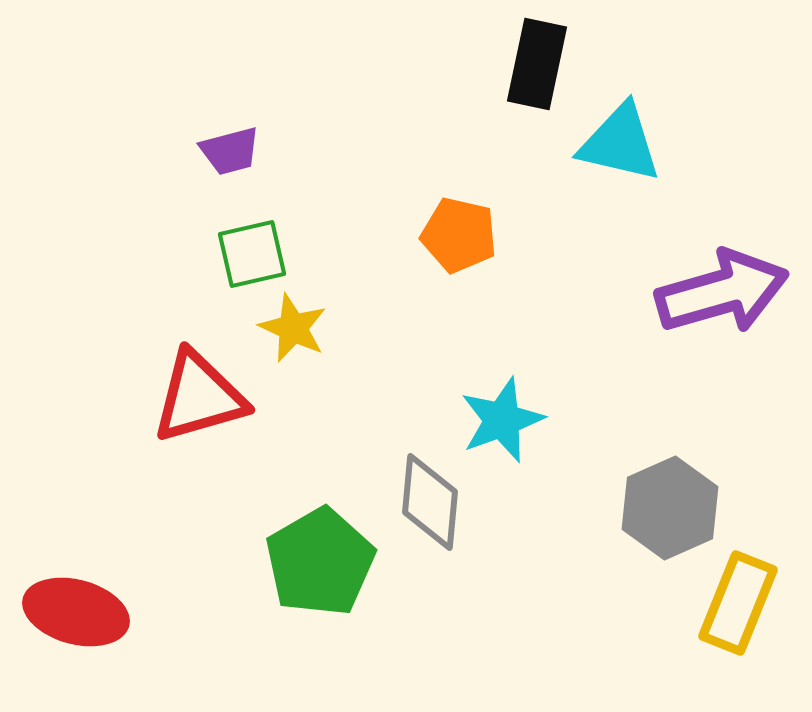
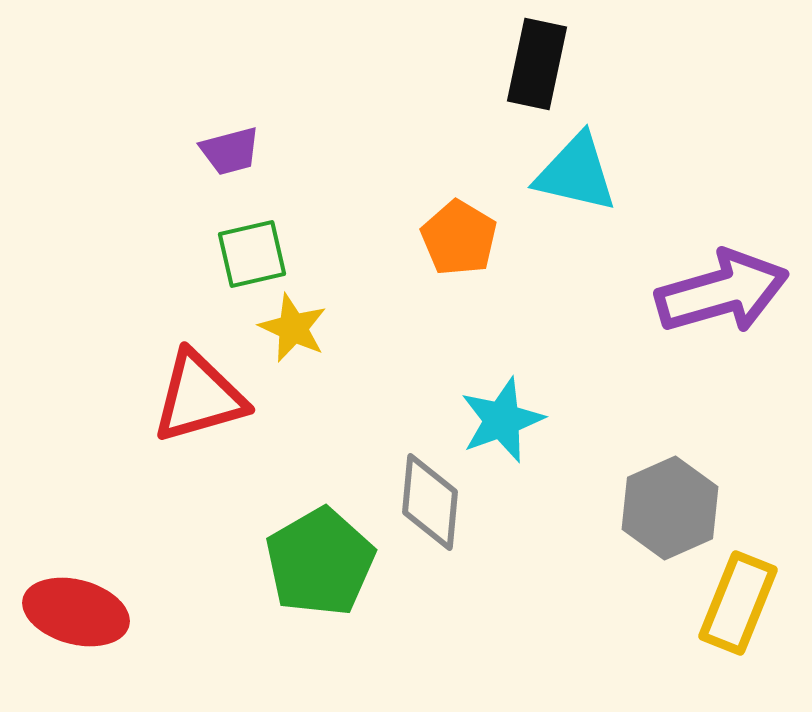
cyan triangle: moved 44 px left, 30 px down
orange pentagon: moved 3 px down; rotated 18 degrees clockwise
